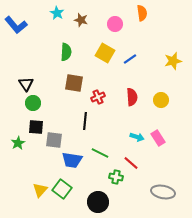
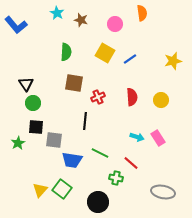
green cross: moved 1 px down
